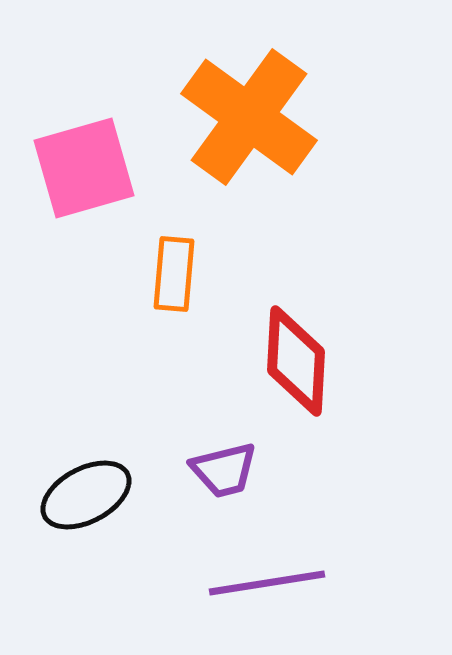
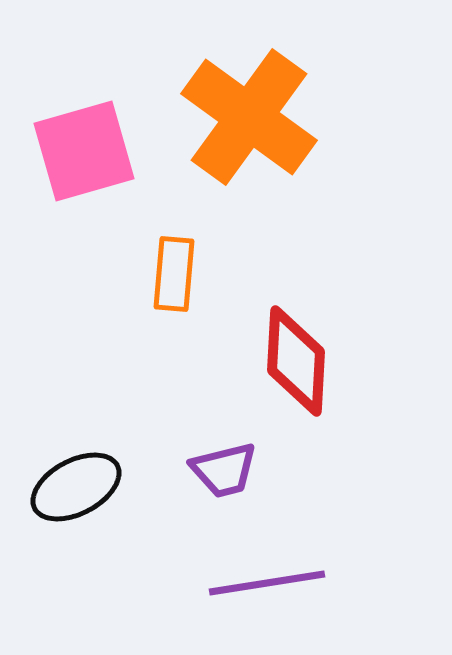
pink square: moved 17 px up
black ellipse: moved 10 px left, 8 px up
